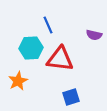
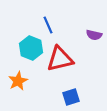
cyan hexagon: rotated 25 degrees clockwise
red triangle: rotated 20 degrees counterclockwise
